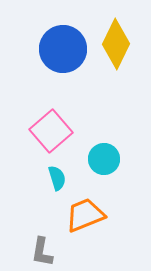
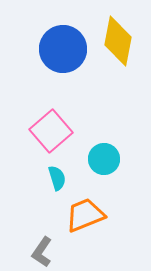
yellow diamond: moved 2 px right, 3 px up; rotated 15 degrees counterclockwise
gray L-shape: rotated 24 degrees clockwise
